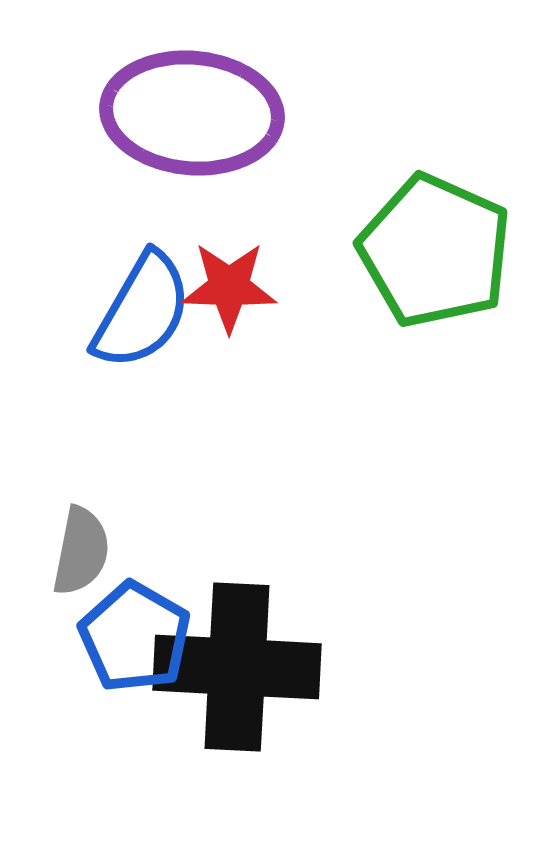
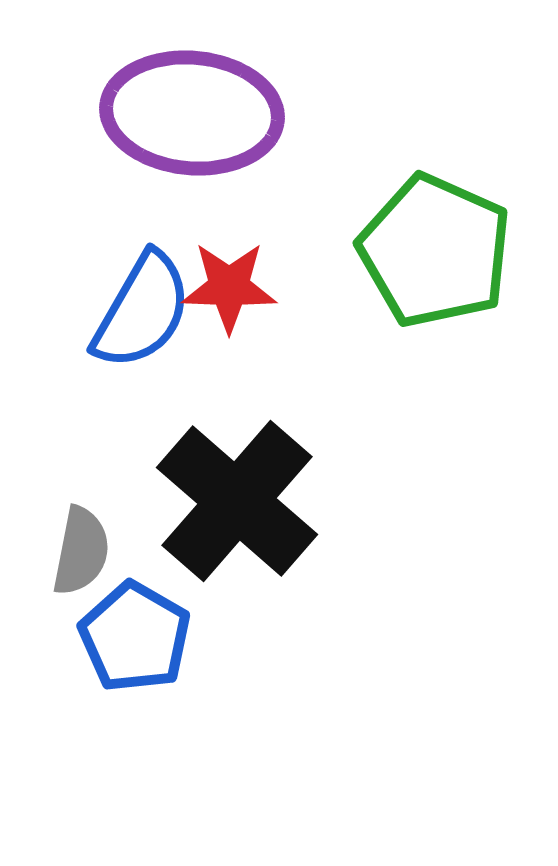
black cross: moved 166 px up; rotated 38 degrees clockwise
